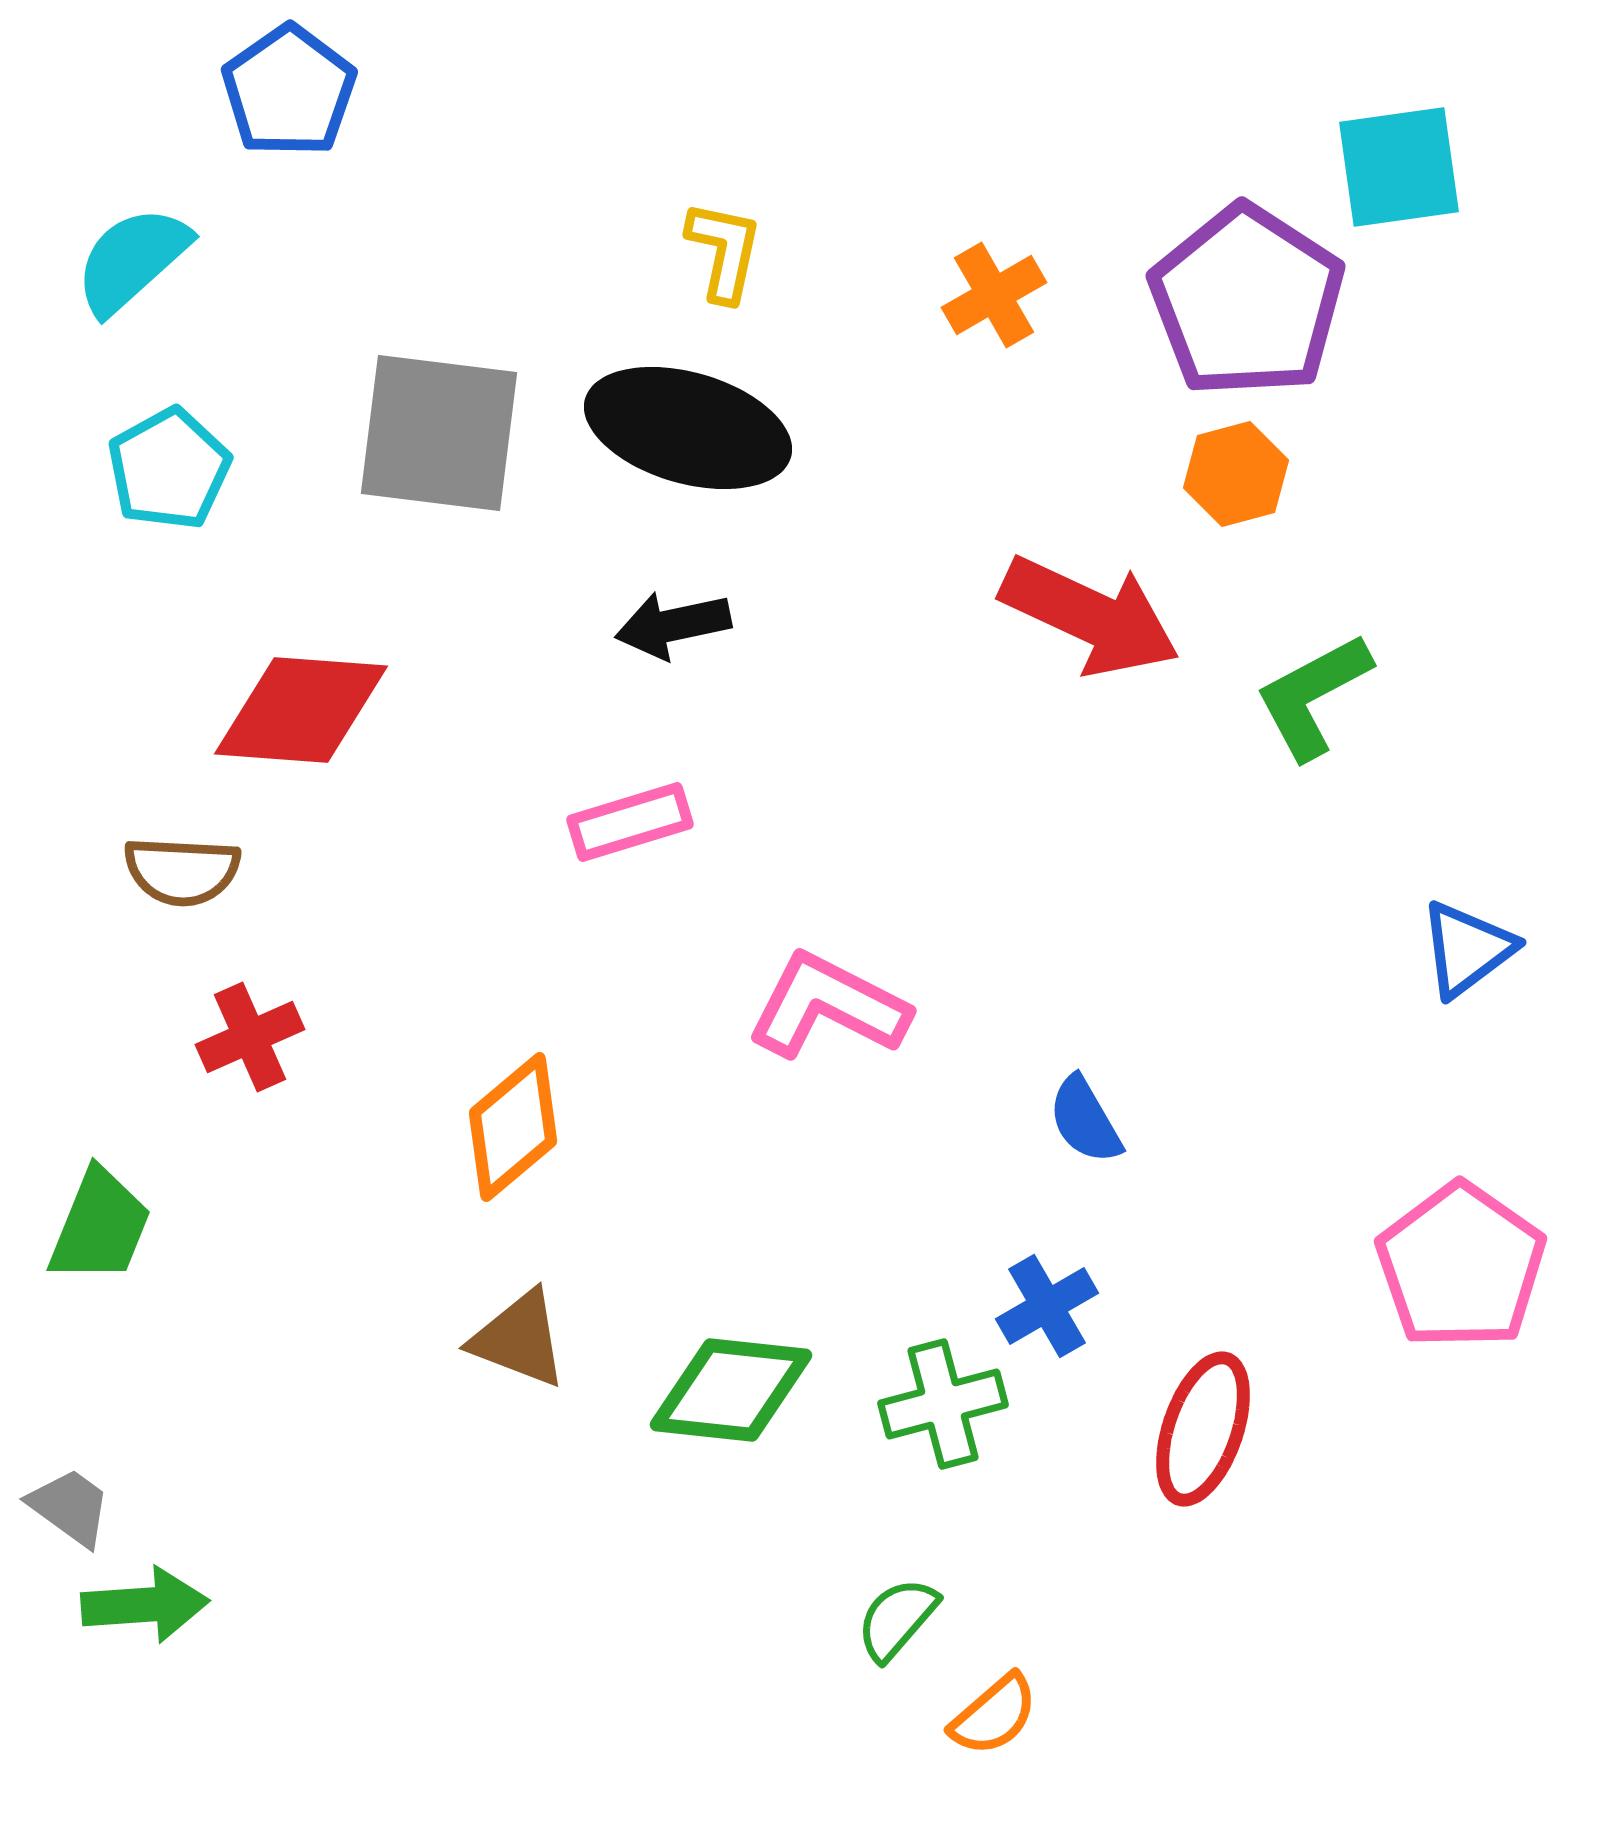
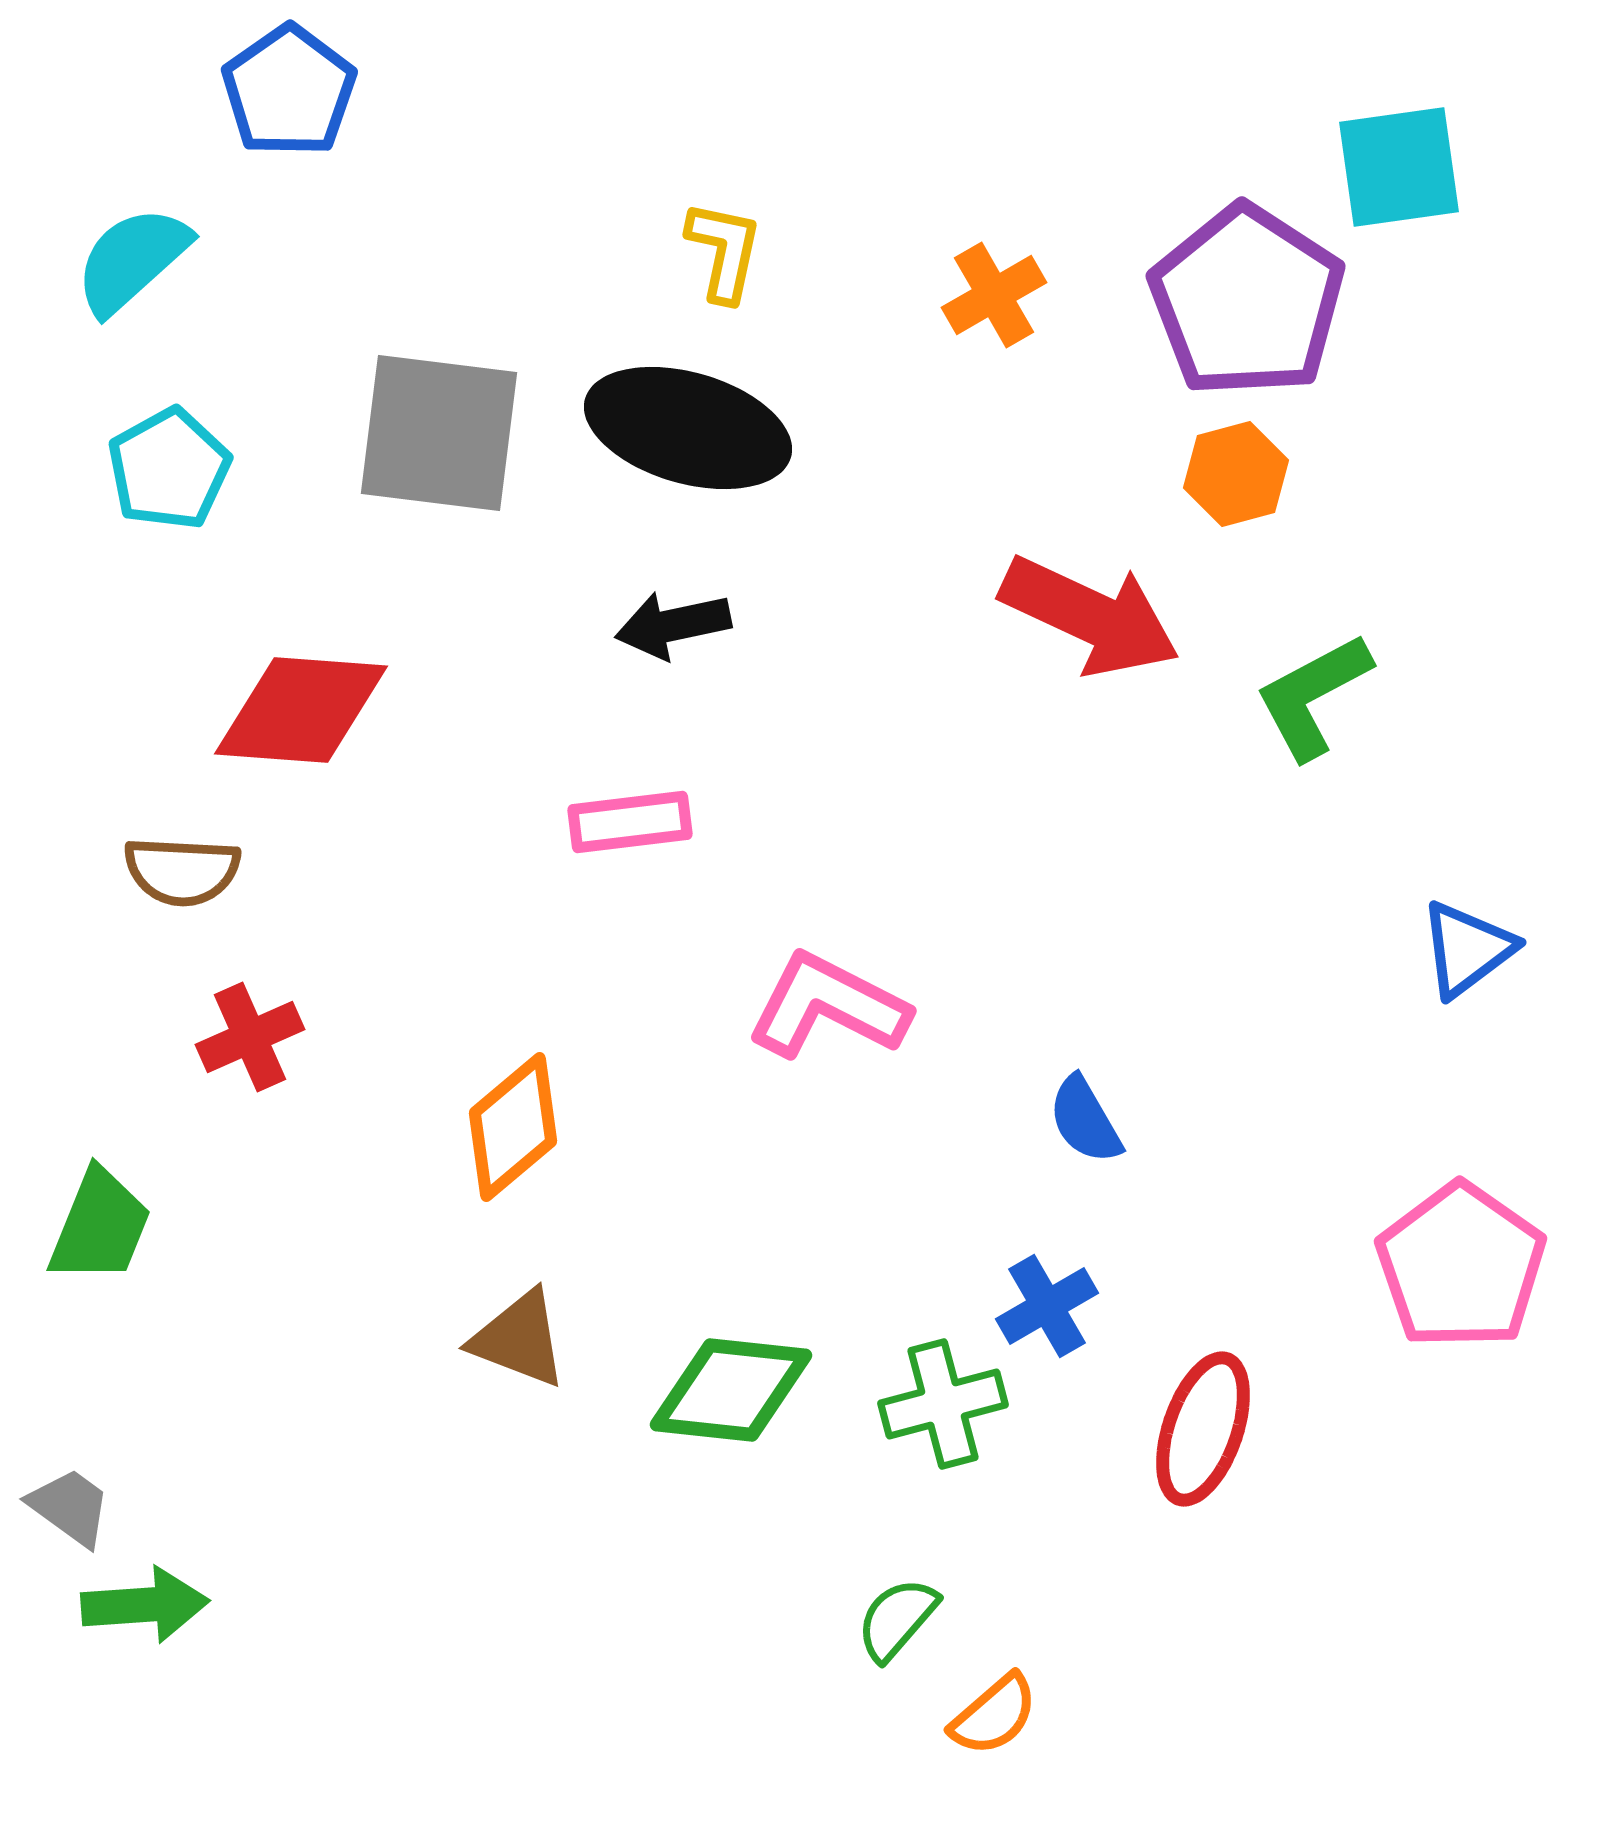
pink rectangle: rotated 10 degrees clockwise
